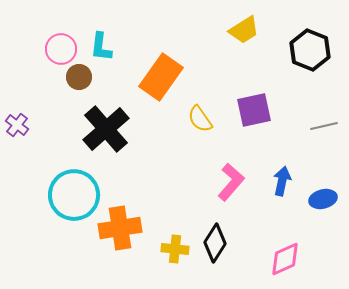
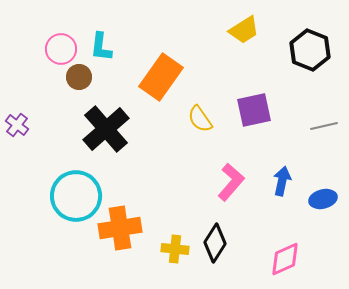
cyan circle: moved 2 px right, 1 px down
